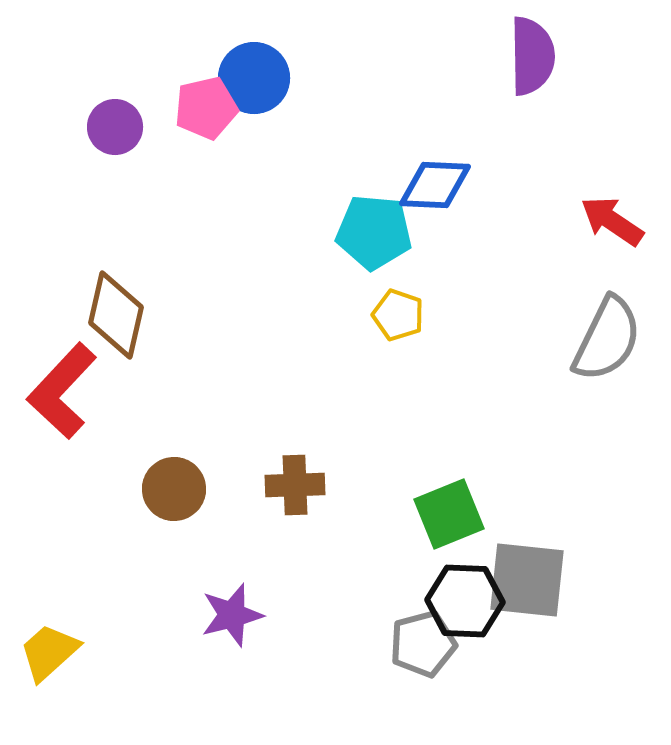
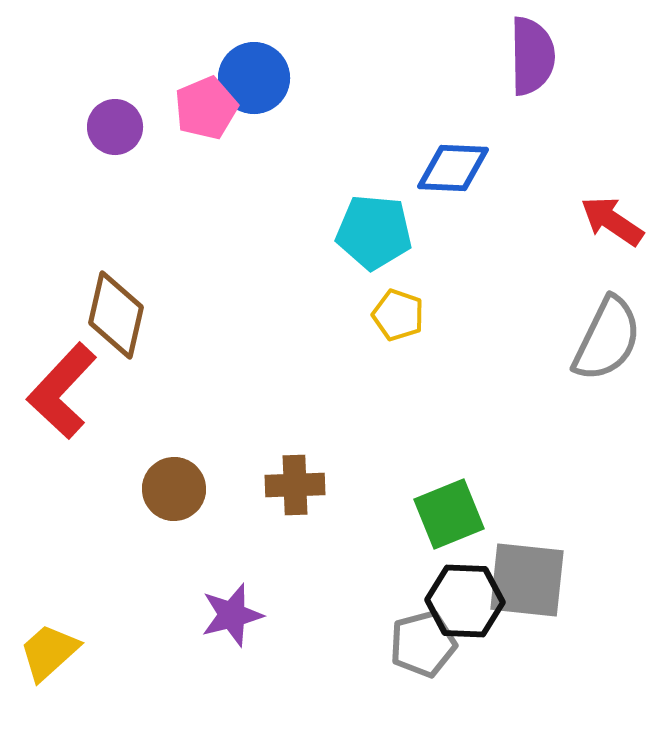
pink pentagon: rotated 10 degrees counterclockwise
blue diamond: moved 18 px right, 17 px up
